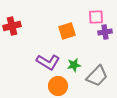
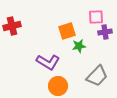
green star: moved 5 px right, 19 px up
